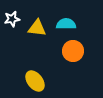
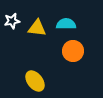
white star: moved 2 px down
